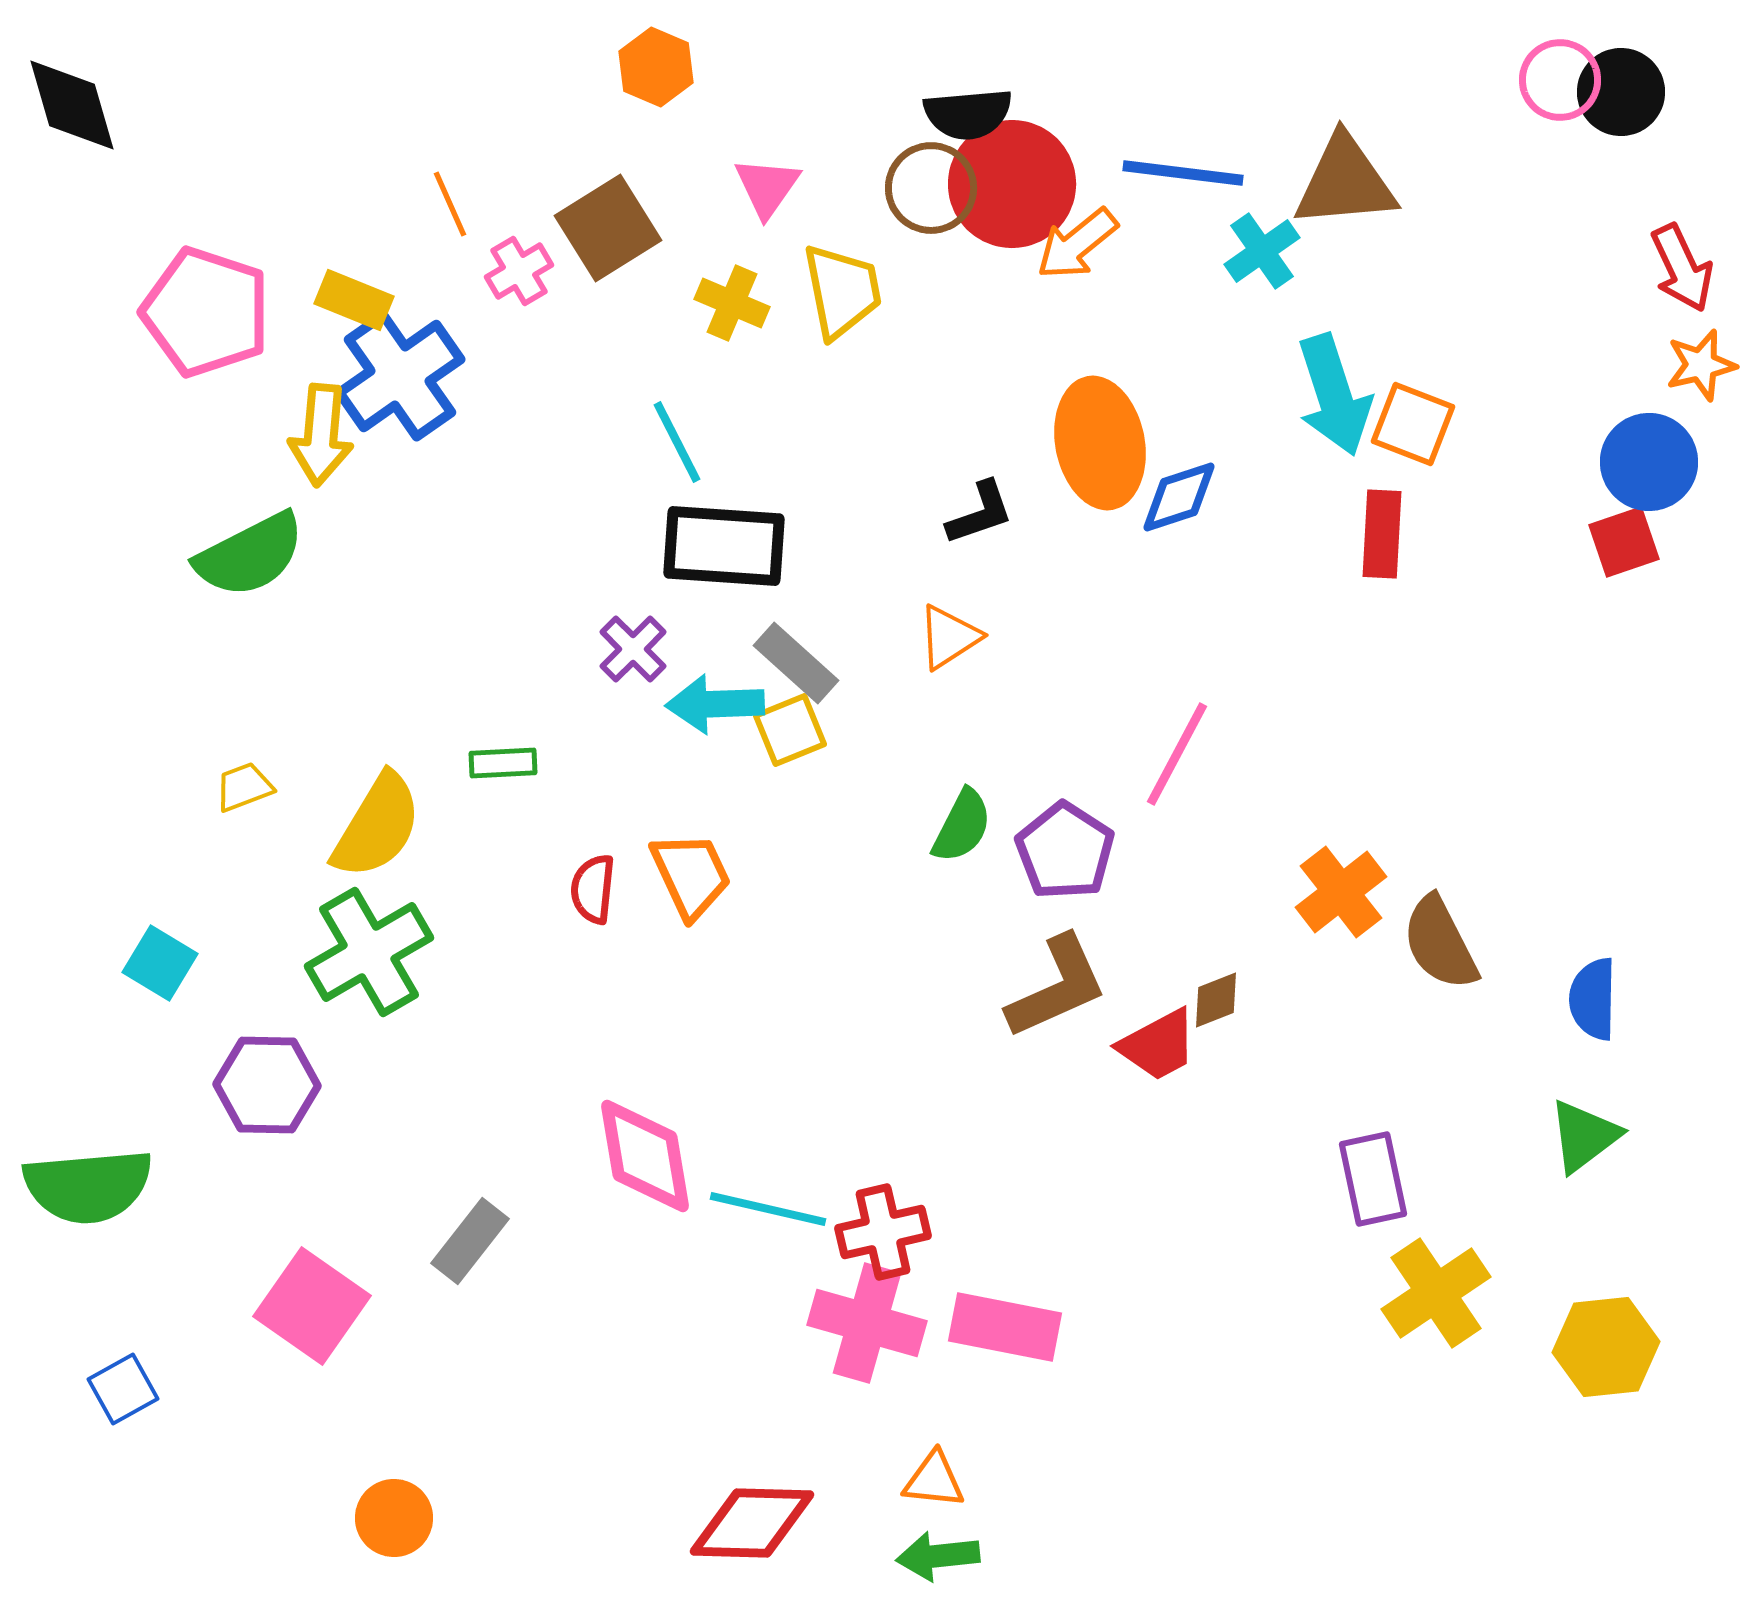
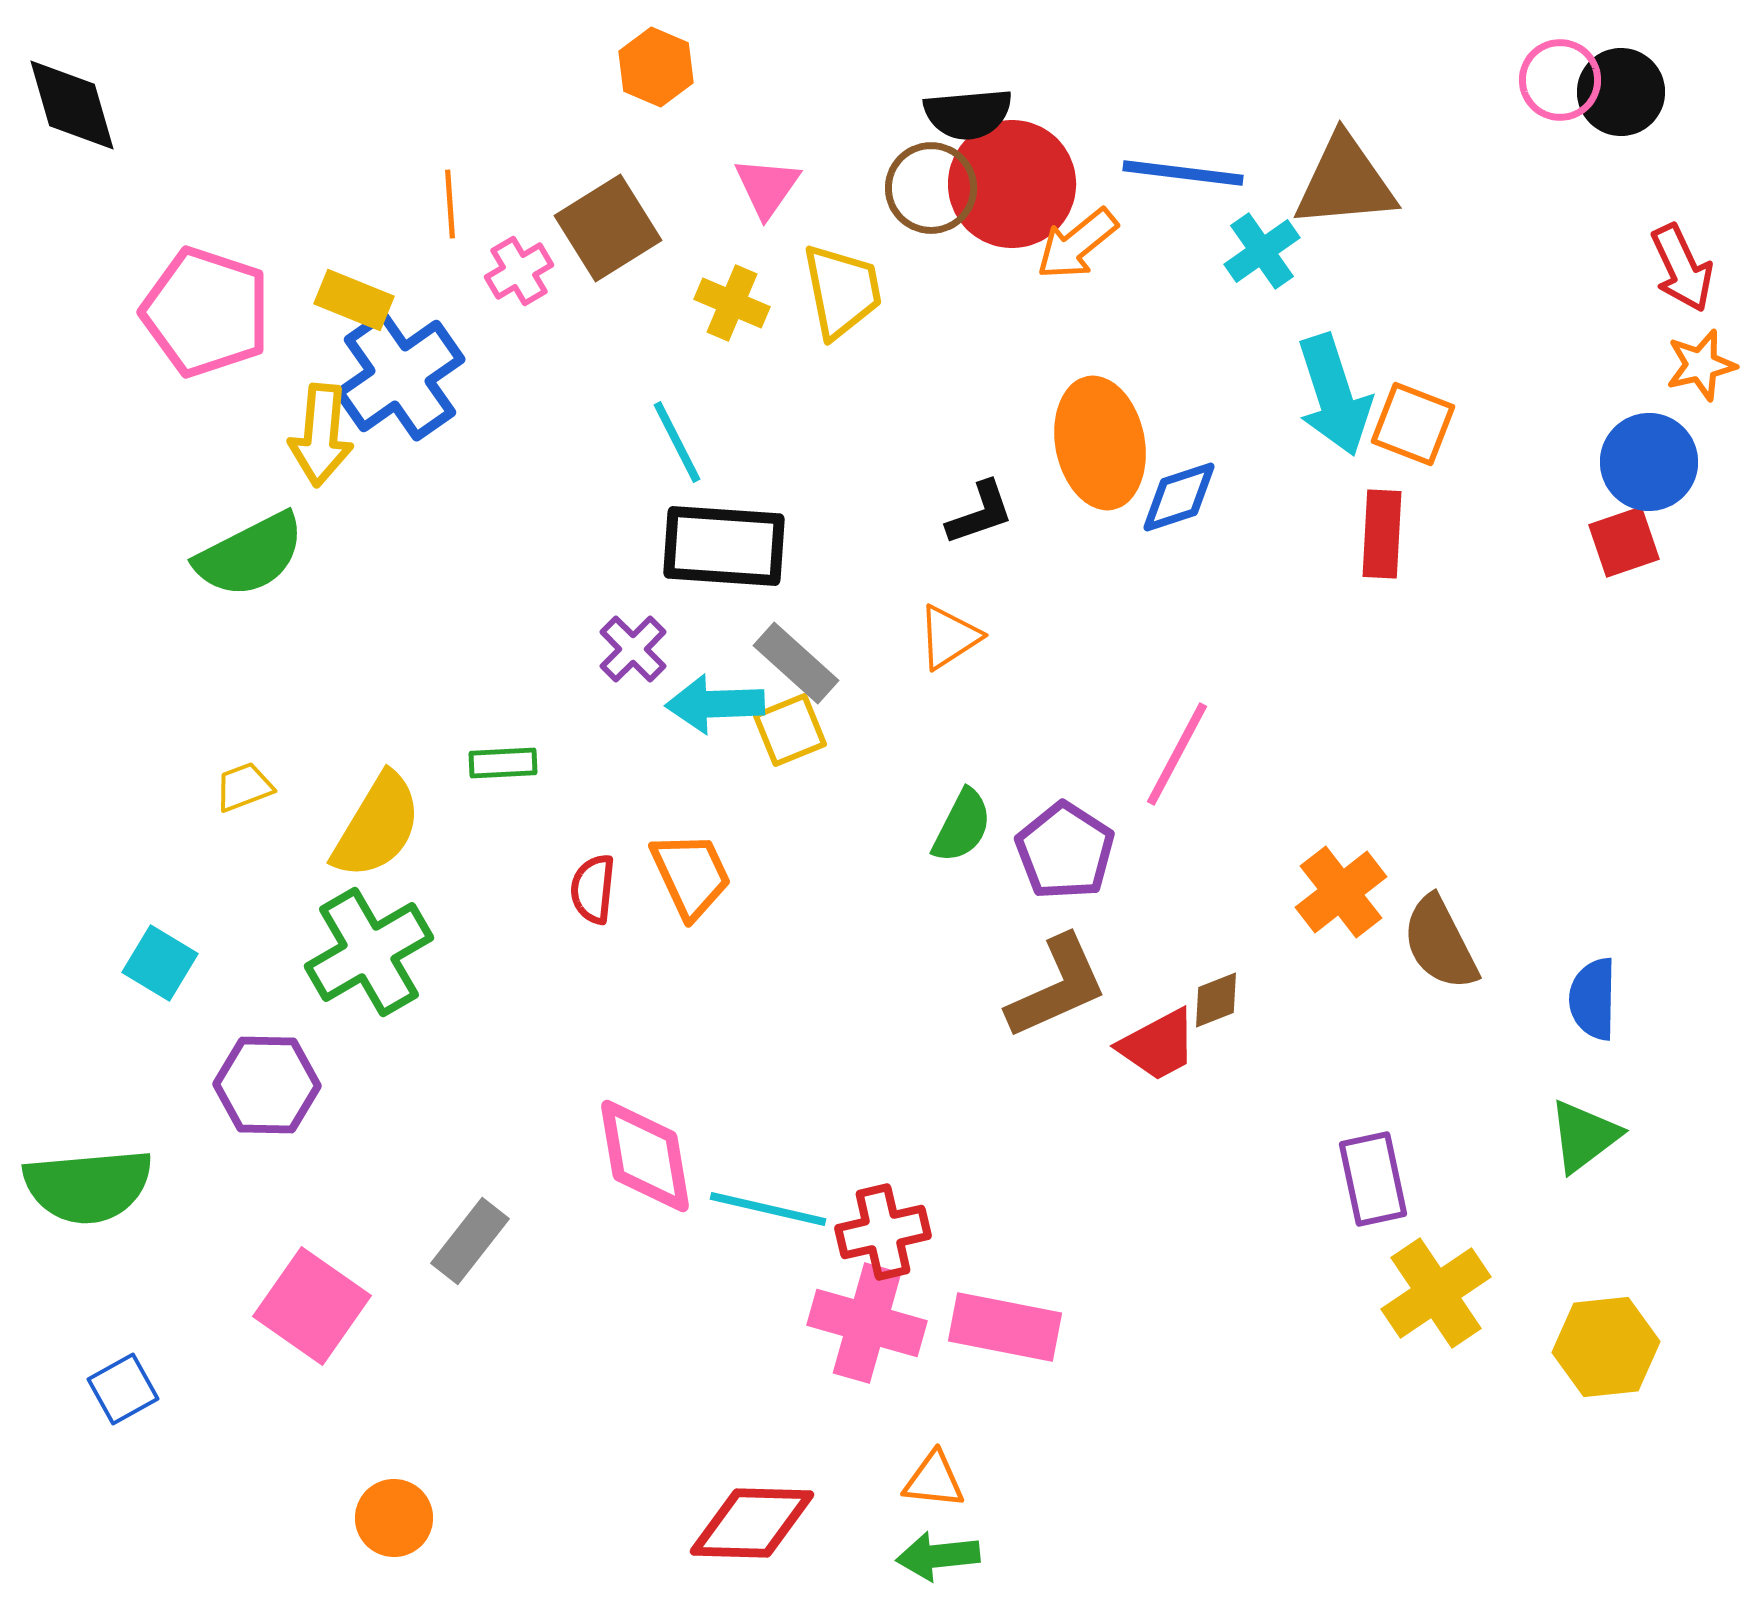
orange line at (450, 204): rotated 20 degrees clockwise
